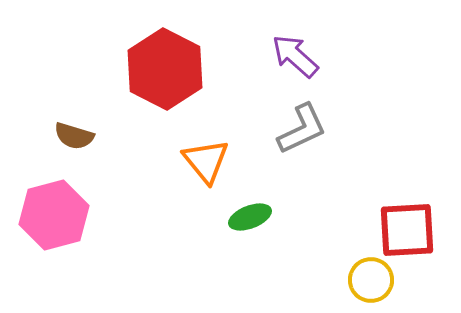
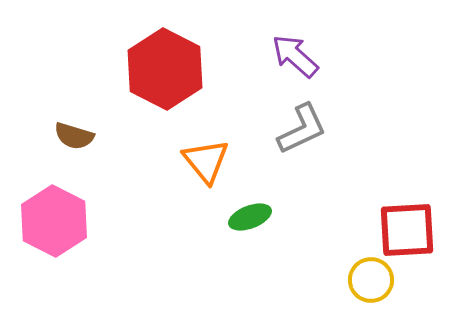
pink hexagon: moved 6 px down; rotated 18 degrees counterclockwise
